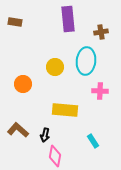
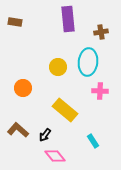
cyan ellipse: moved 2 px right, 1 px down
yellow circle: moved 3 px right
orange circle: moved 4 px down
yellow rectangle: rotated 35 degrees clockwise
black arrow: rotated 24 degrees clockwise
pink diamond: rotated 50 degrees counterclockwise
